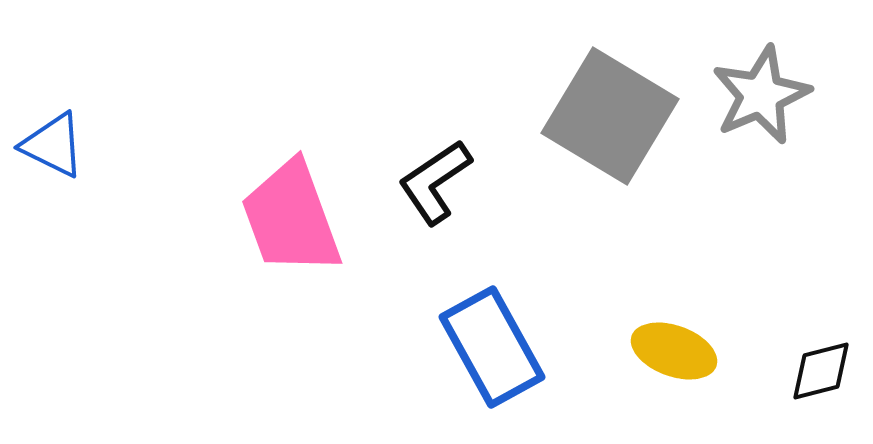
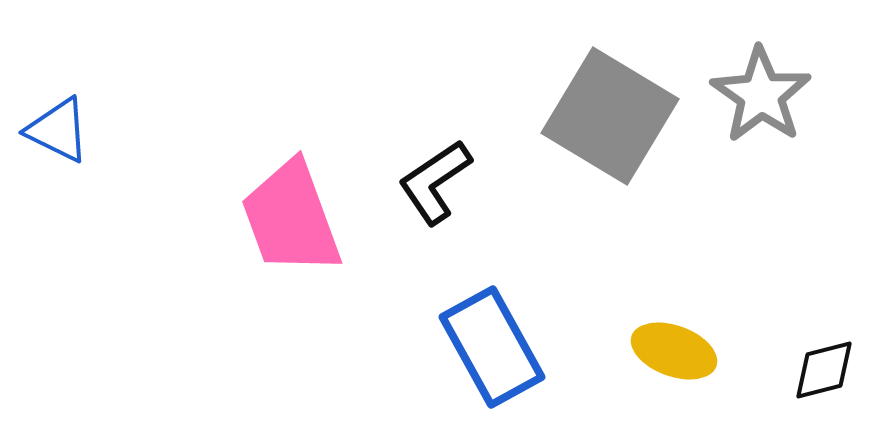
gray star: rotated 14 degrees counterclockwise
blue triangle: moved 5 px right, 15 px up
black diamond: moved 3 px right, 1 px up
